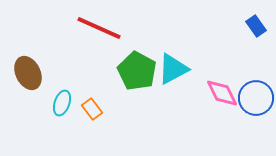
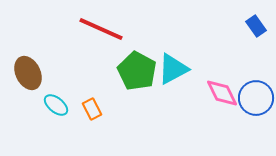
red line: moved 2 px right, 1 px down
cyan ellipse: moved 6 px left, 2 px down; rotated 70 degrees counterclockwise
orange rectangle: rotated 10 degrees clockwise
